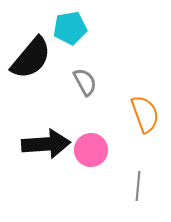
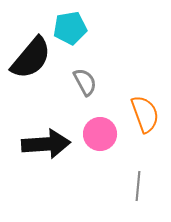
pink circle: moved 9 px right, 16 px up
